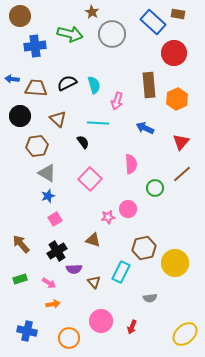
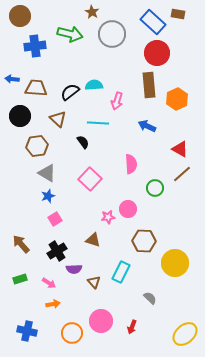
red circle at (174, 53): moved 17 px left
black semicircle at (67, 83): moved 3 px right, 9 px down; rotated 12 degrees counterclockwise
cyan semicircle at (94, 85): rotated 78 degrees counterclockwise
blue arrow at (145, 128): moved 2 px right, 2 px up
red triangle at (181, 142): moved 1 px left, 7 px down; rotated 42 degrees counterclockwise
brown hexagon at (144, 248): moved 7 px up; rotated 15 degrees clockwise
gray semicircle at (150, 298): rotated 128 degrees counterclockwise
orange circle at (69, 338): moved 3 px right, 5 px up
